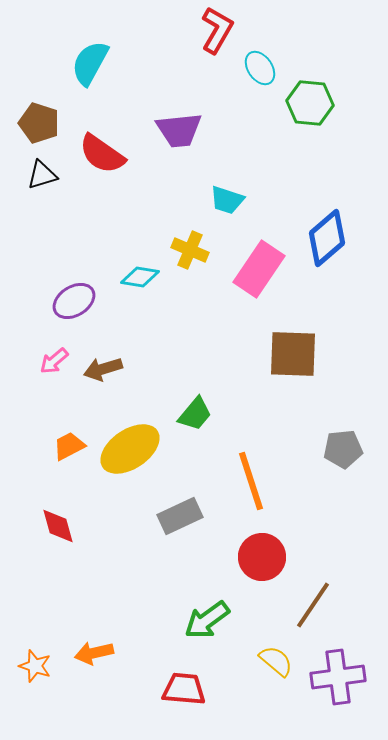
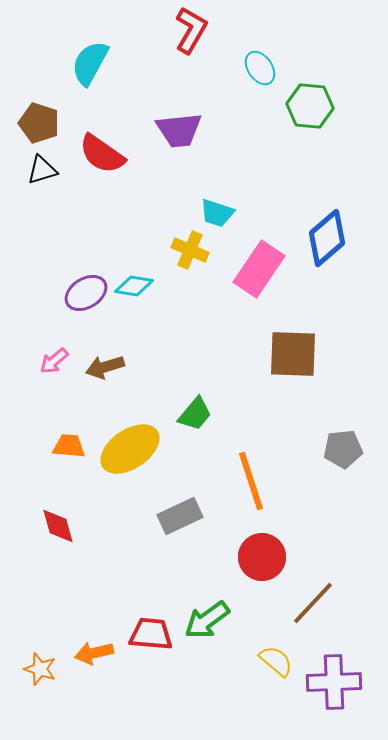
red L-shape: moved 26 px left
green hexagon: moved 3 px down
black triangle: moved 5 px up
cyan trapezoid: moved 10 px left, 13 px down
cyan diamond: moved 6 px left, 9 px down
purple ellipse: moved 12 px right, 8 px up
brown arrow: moved 2 px right, 2 px up
orange trapezoid: rotated 32 degrees clockwise
brown line: moved 2 px up; rotated 9 degrees clockwise
orange star: moved 5 px right, 3 px down
purple cross: moved 4 px left, 5 px down; rotated 6 degrees clockwise
red trapezoid: moved 33 px left, 55 px up
